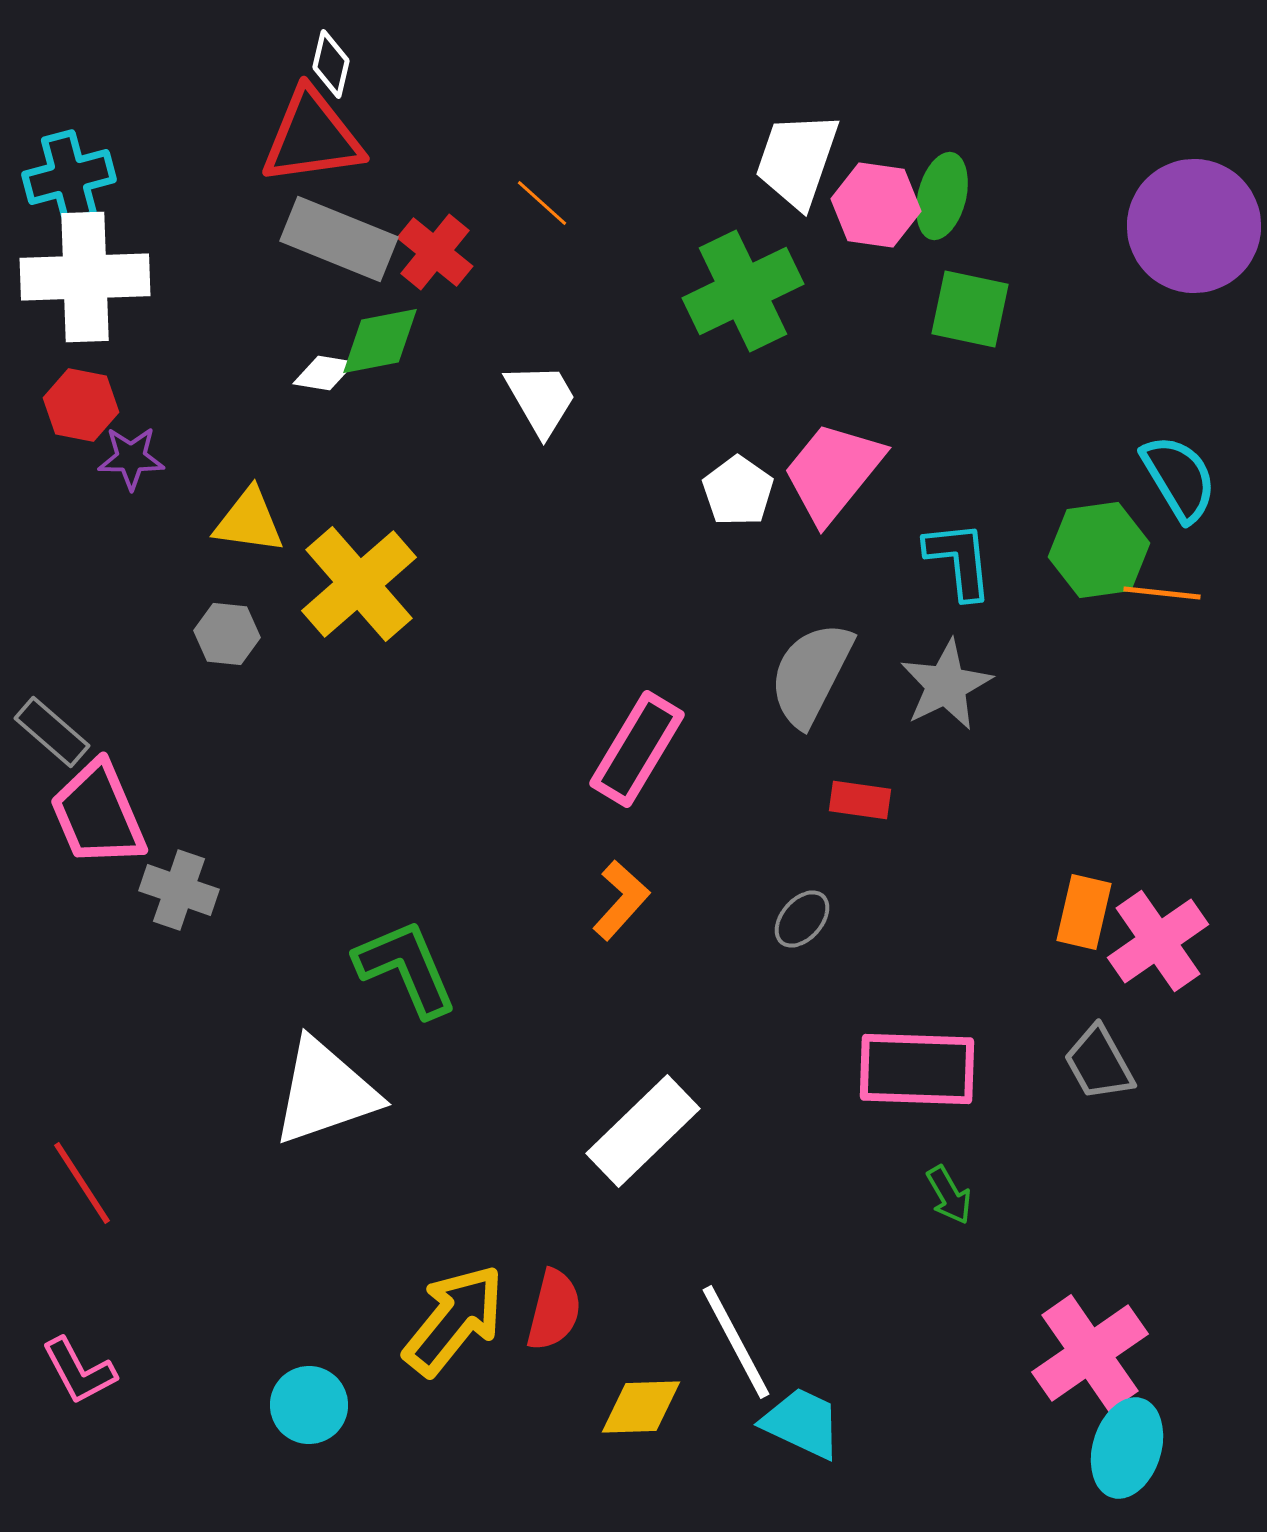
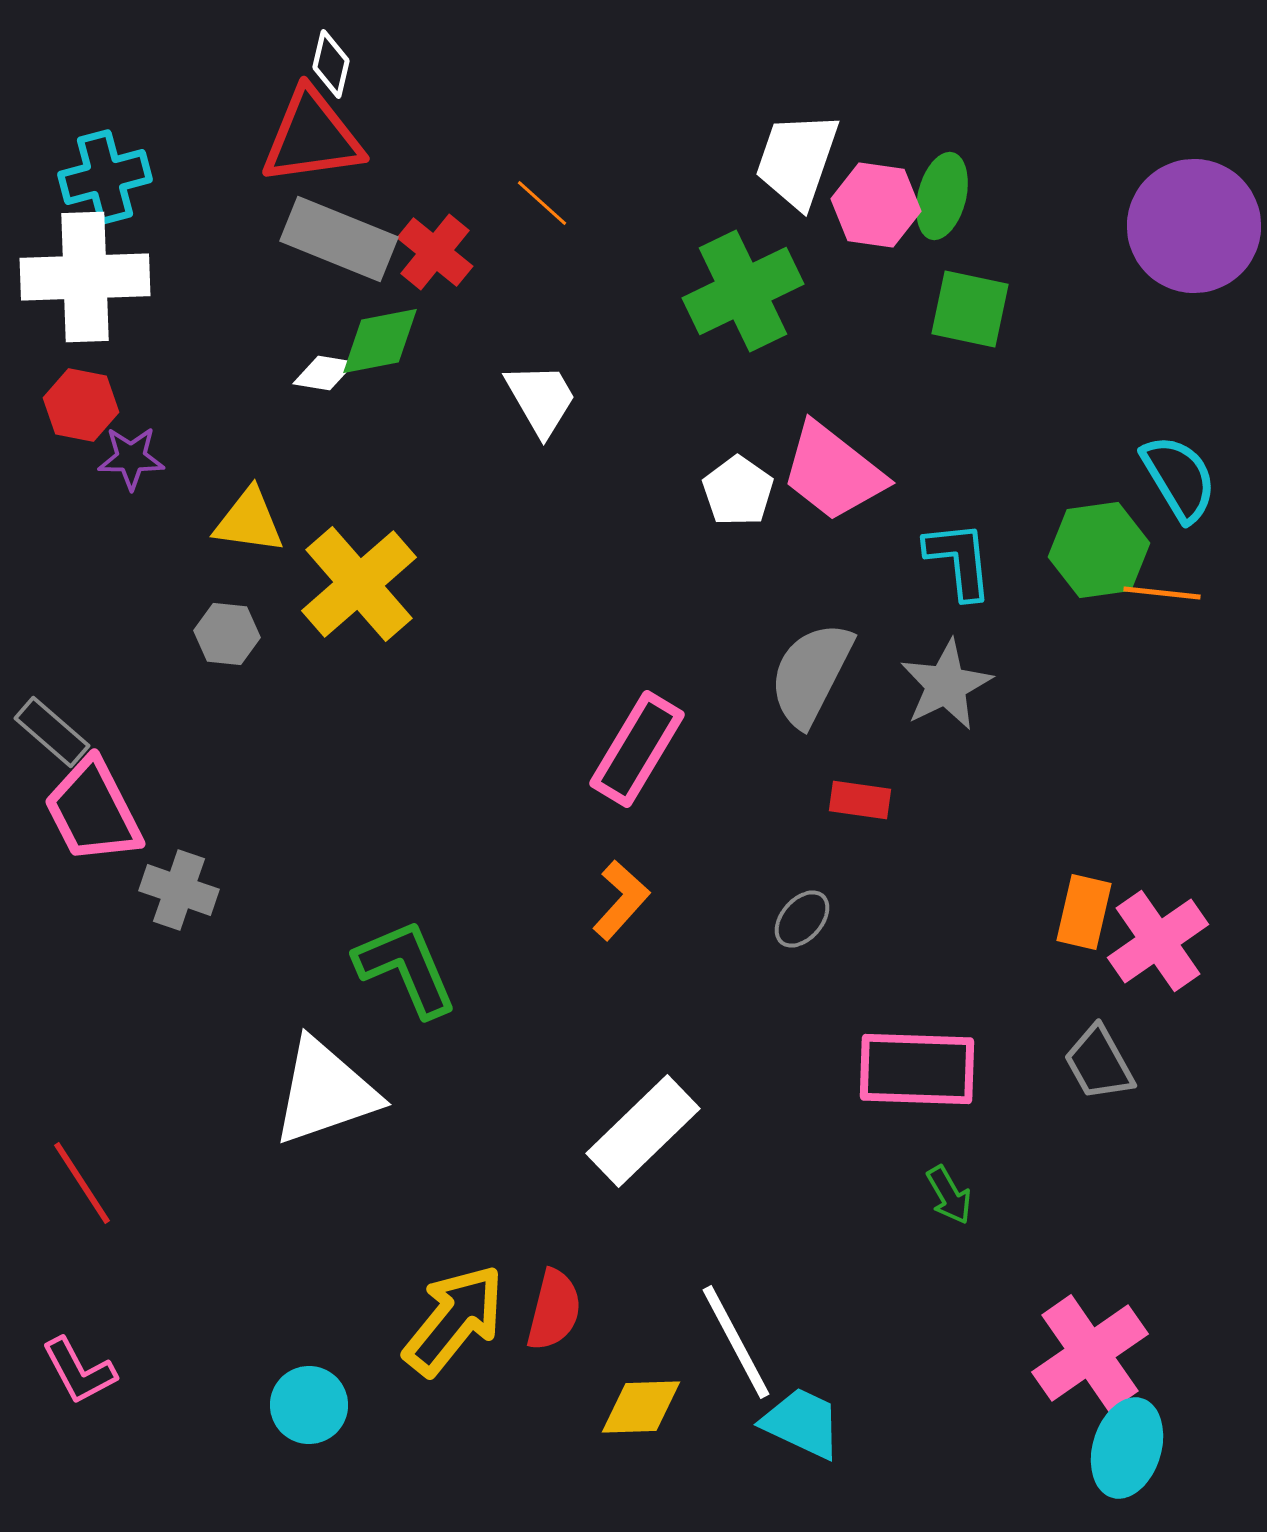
cyan cross at (69, 177): moved 36 px right
pink trapezoid at (833, 472): rotated 91 degrees counterclockwise
pink trapezoid at (98, 814): moved 5 px left, 3 px up; rotated 4 degrees counterclockwise
